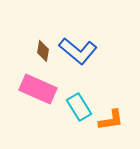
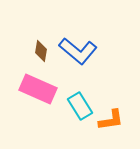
brown diamond: moved 2 px left
cyan rectangle: moved 1 px right, 1 px up
